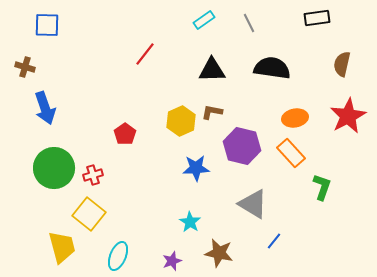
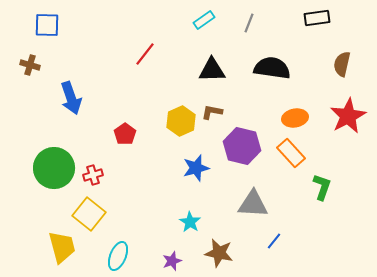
gray line: rotated 48 degrees clockwise
brown cross: moved 5 px right, 2 px up
blue arrow: moved 26 px right, 10 px up
blue star: rotated 12 degrees counterclockwise
gray triangle: rotated 28 degrees counterclockwise
